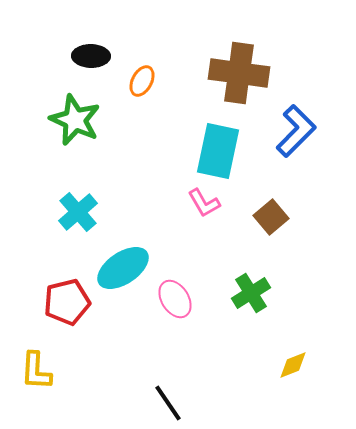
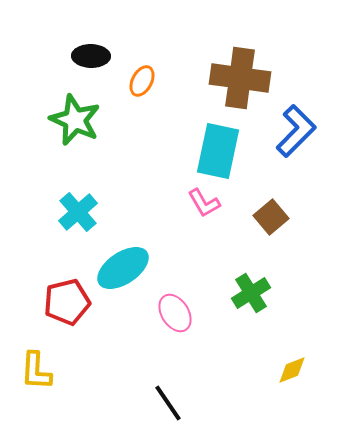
brown cross: moved 1 px right, 5 px down
pink ellipse: moved 14 px down
yellow diamond: moved 1 px left, 5 px down
